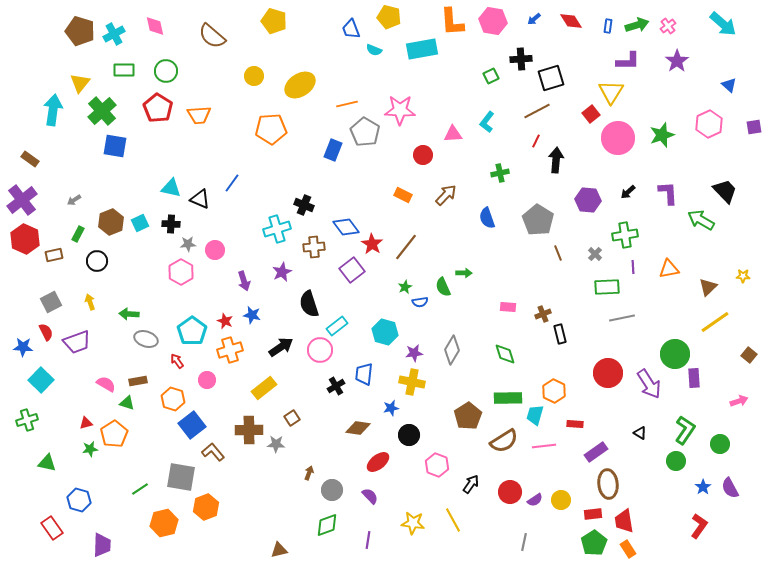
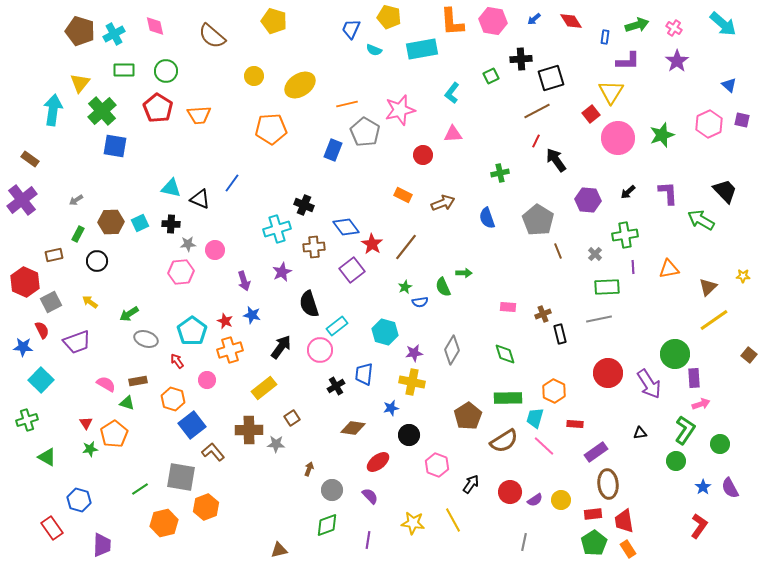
blue rectangle at (608, 26): moved 3 px left, 11 px down
pink cross at (668, 26): moved 6 px right, 2 px down; rotated 21 degrees counterclockwise
blue trapezoid at (351, 29): rotated 45 degrees clockwise
pink star at (400, 110): rotated 16 degrees counterclockwise
cyan L-shape at (487, 122): moved 35 px left, 29 px up
purple square at (754, 127): moved 12 px left, 7 px up; rotated 21 degrees clockwise
black arrow at (556, 160): rotated 40 degrees counterclockwise
brown arrow at (446, 195): moved 3 px left, 8 px down; rotated 25 degrees clockwise
gray arrow at (74, 200): moved 2 px right
brown hexagon at (111, 222): rotated 20 degrees clockwise
red hexagon at (25, 239): moved 43 px down
brown line at (558, 253): moved 2 px up
pink hexagon at (181, 272): rotated 25 degrees clockwise
yellow arrow at (90, 302): rotated 35 degrees counterclockwise
green arrow at (129, 314): rotated 36 degrees counterclockwise
gray line at (622, 318): moved 23 px left, 1 px down
yellow line at (715, 322): moved 1 px left, 2 px up
red semicircle at (46, 332): moved 4 px left, 2 px up
black arrow at (281, 347): rotated 20 degrees counterclockwise
pink arrow at (739, 401): moved 38 px left, 3 px down
cyan trapezoid at (535, 415): moved 3 px down
red triangle at (86, 423): rotated 48 degrees counterclockwise
brown diamond at (358, 428): moved 5 px left
black triangle at (640, 433): rotated 40 degrees counterclockwise
pink line at (544, 446): rotated 50 degrees clockwise
green triangle at (47, 463): moved 6 px up; rotated 18 degrees clockwise
brown arrow at (309, 473): moved 4 px up
